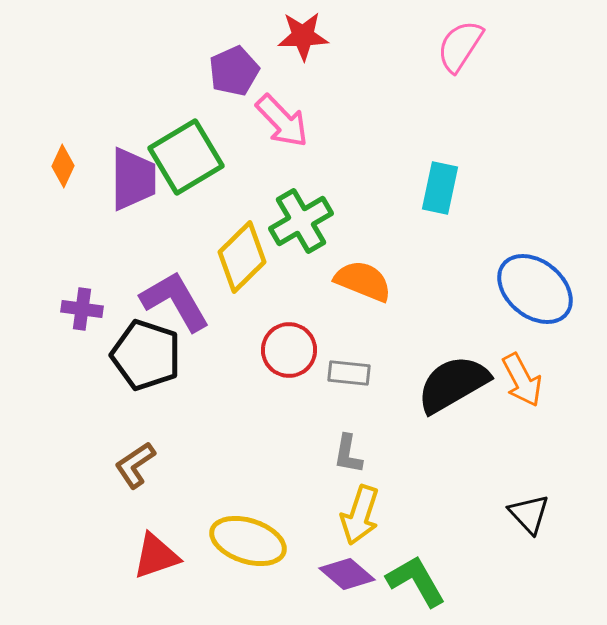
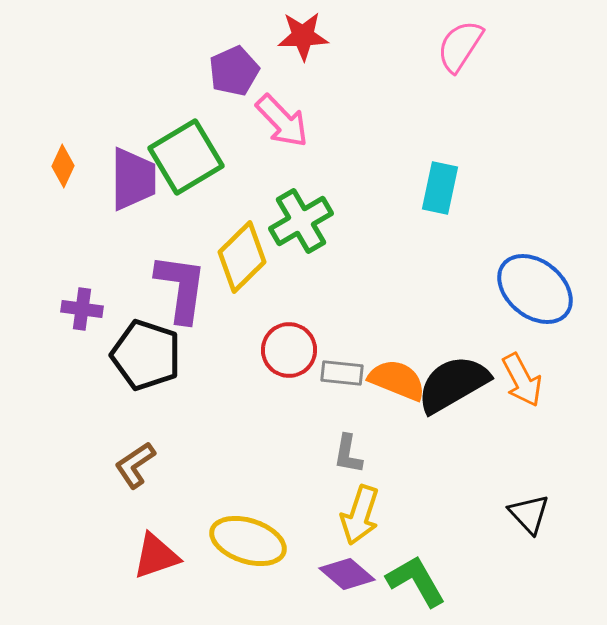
orange semicircle: moved 34 px right, 99 px down
purple L-shape: moved 6 px right, 13 px up; rotated 38 degrees clockwise
gray rectangle: moved 7 px left
